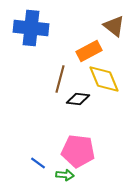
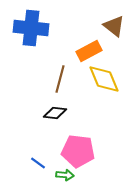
black diamond: moved 23 px left, 14 px down
